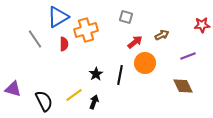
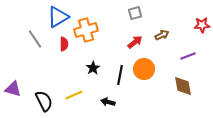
gray square: moved 9 px right, 4 px up; rotated 32 degrees counterclockwise
orange circle: moved 1 px left, 6 px down
black star: moved 3 px left, 6 px up
brown diamond: rotated 15 degrees clockwise
yellow line: rotated 12 degrees clockwise
black arrow: moved 14 px right; rotated 96 degrees counterclockwise
